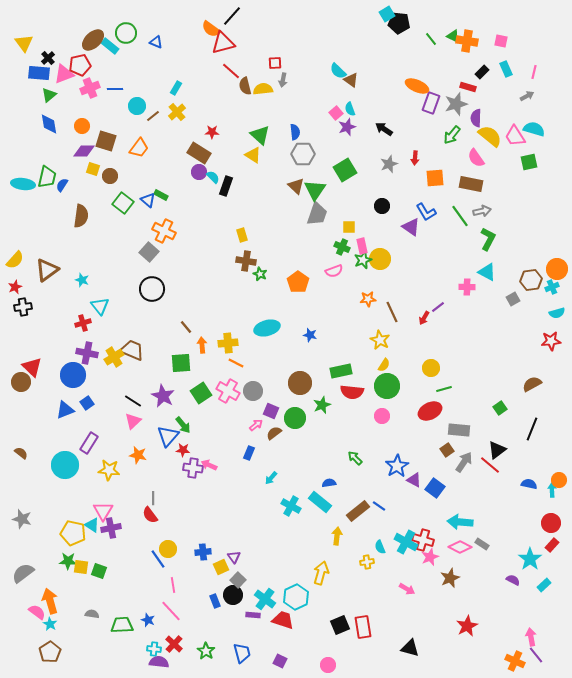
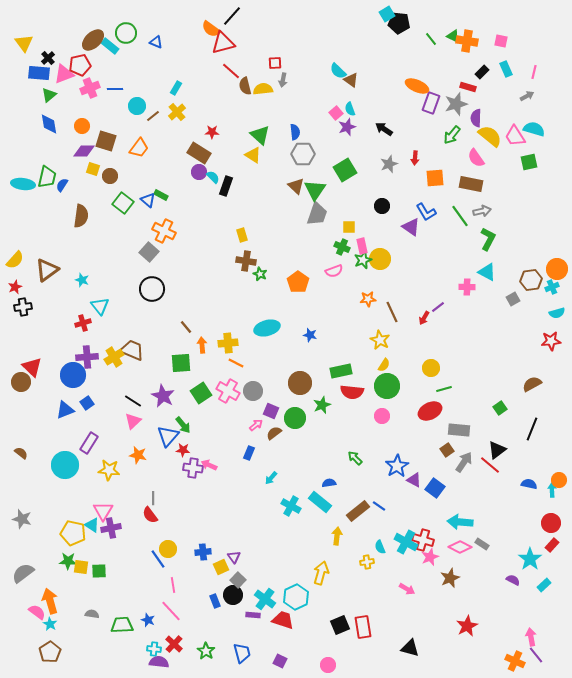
purple cross at (87, 353): moved 4 px down; rotated 15 degrees counterclockwise
green square at (99, 571): rotated 21 degrees counterclockwise
